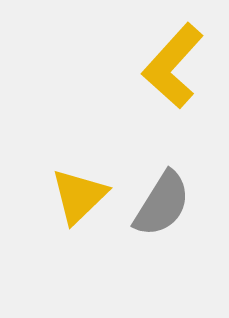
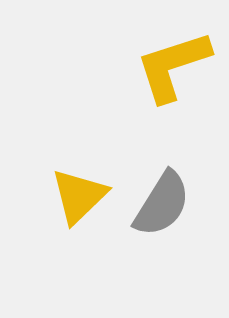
yellow L-shape: rotated 30 degrees clockwise
